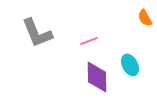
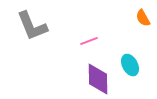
orange semicircle: moved 2 px left
gray L-shape: moved 5 px left, 7 px up
purple diamond: moved 1 px right, 2 px down
